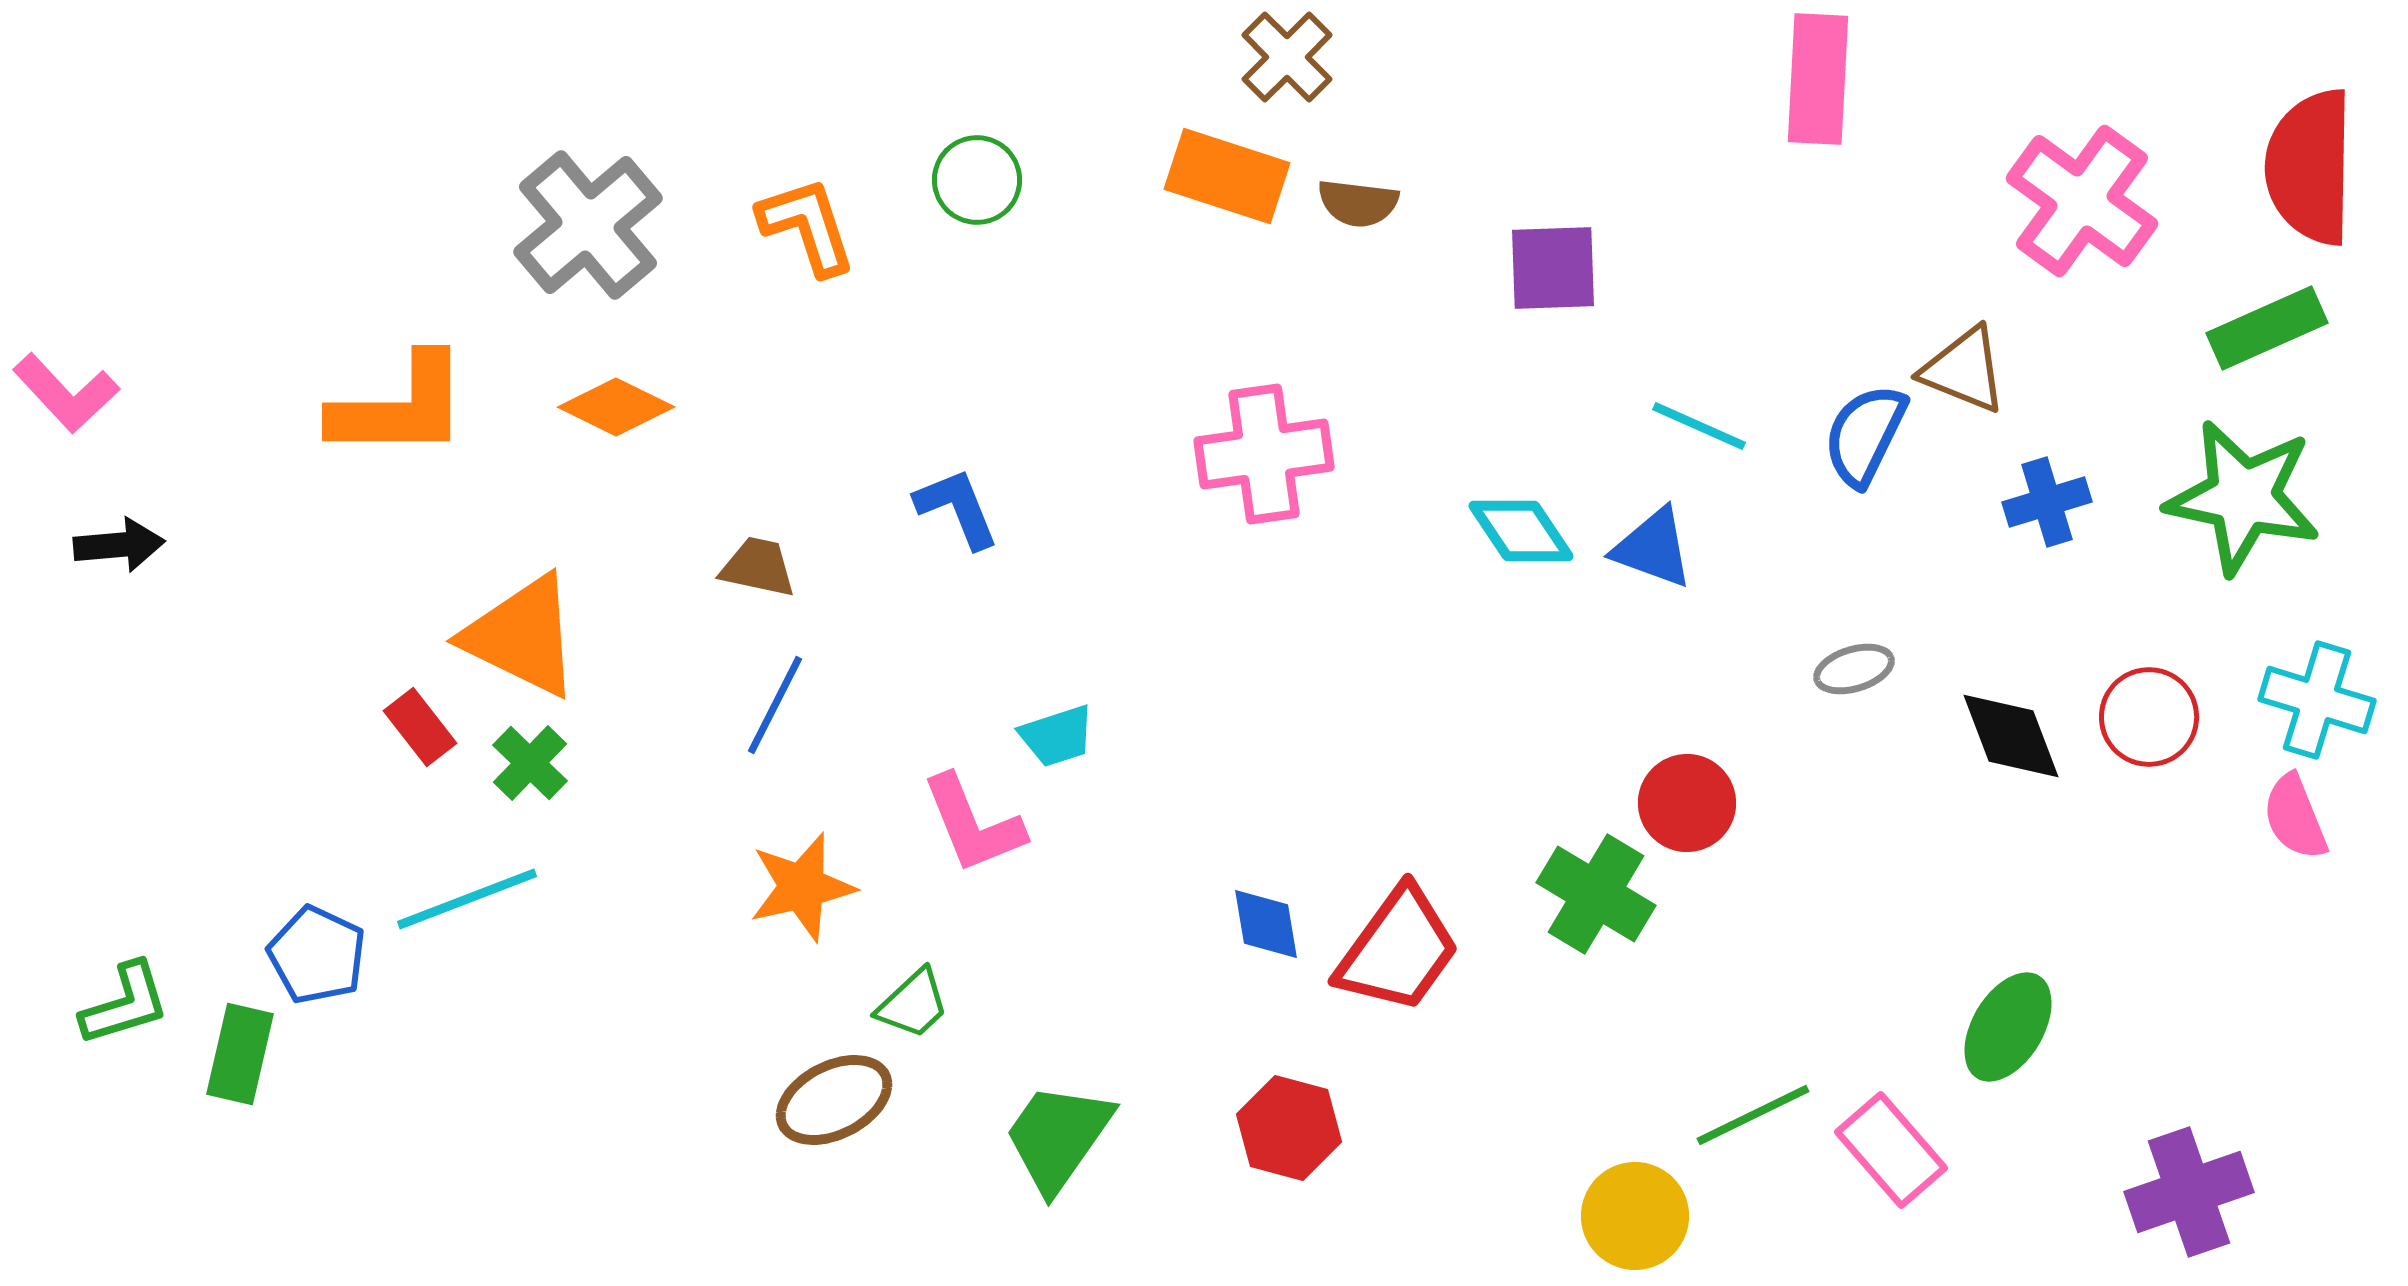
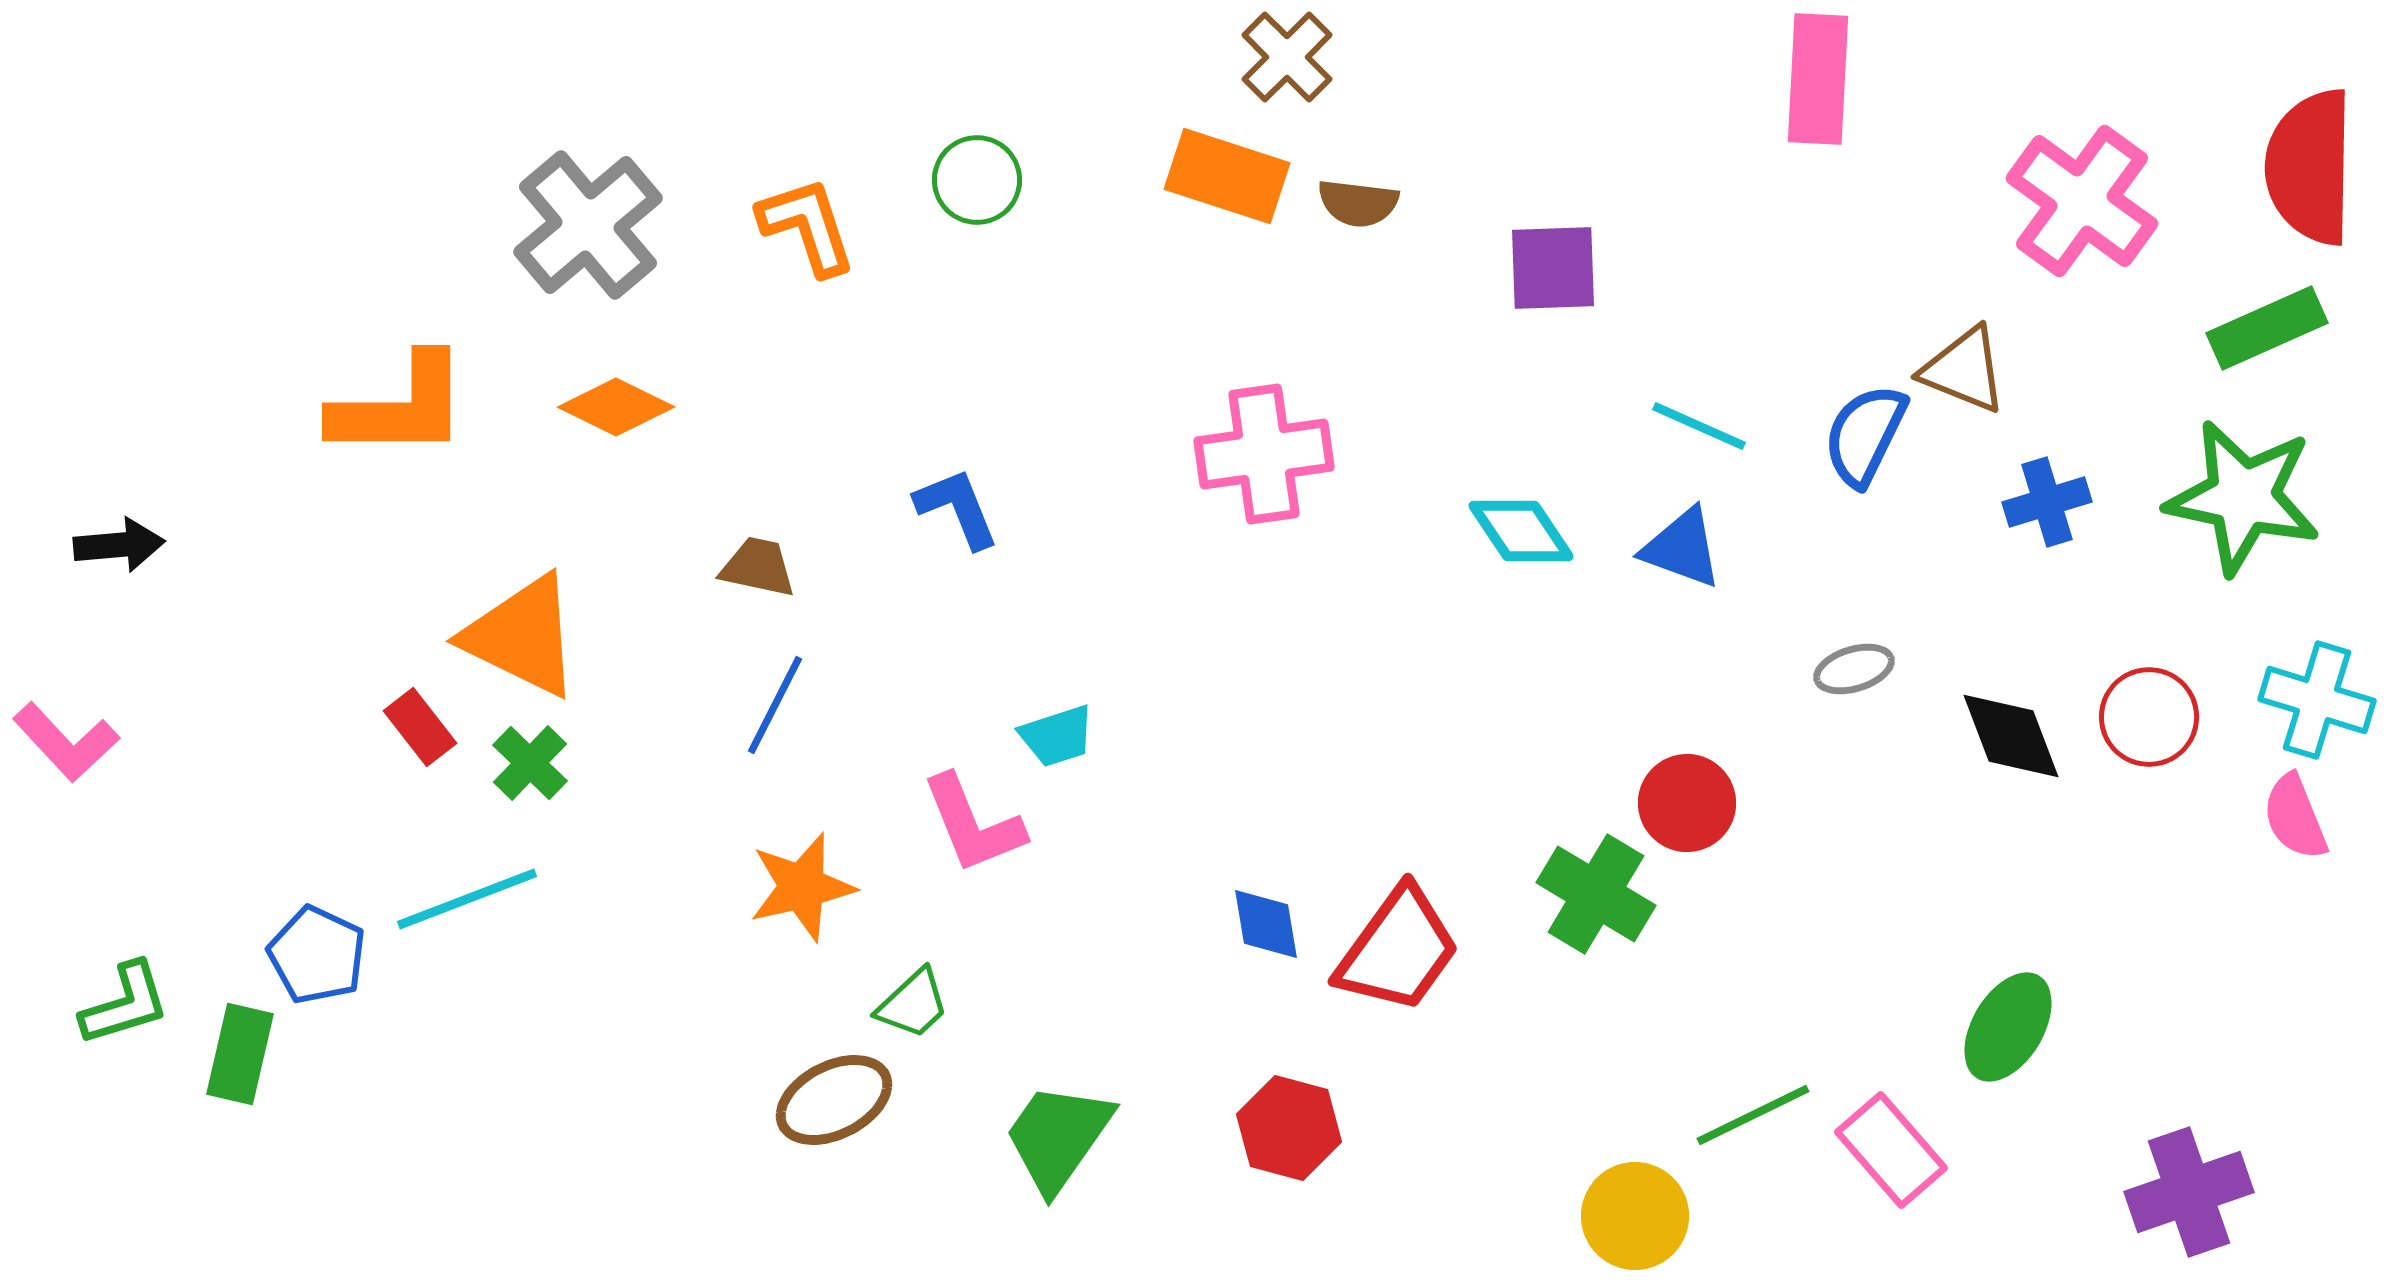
pink L-shape at (66, 393): moved 349 px down
blue triangle at (1653, 548): moved 29 px right
